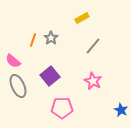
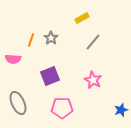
orange line: moved 2 px left
gray line: moved 4 px up
pink semicircle: moved 2 px up; rotated 35 degrees counterclockwise
purple square: rotated 18 degrees clockwise
pink star: moved 1 px up
gray ellipse: moved 17 px down
blue star: rotated 24 degrees clockwise
